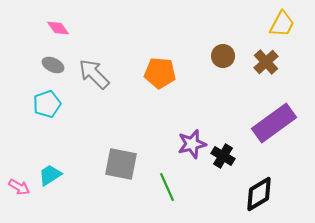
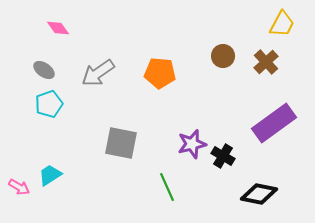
gray ellipse: moved 9 px left, 5 px down; rotated 10 degrees clockwise
gray arrow: moved 4 px right, 1 px up; rotated 80 degrees counterclockwise
cyan pentagon: moved 2 px right
gray square: moved 21 px up
black diamond: rotated 42 degrees clockwise
